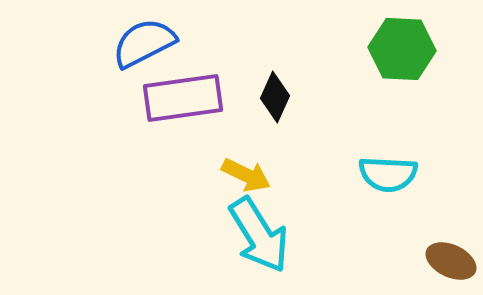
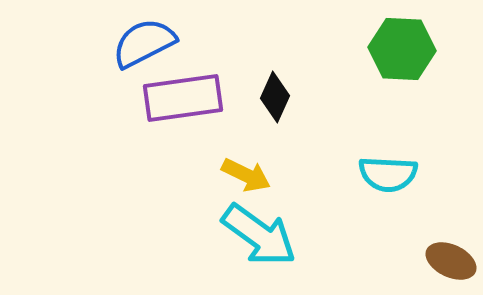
cyan arrow: rotated 22 degrees counterclockwise
